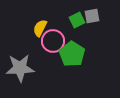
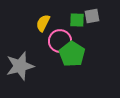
green square: rotated 28 degrees clockwise
yellow semicircle: moved 3 px right, 5 px up
pink circle: moved 7 px right
gray star: moved 2 px up; rotated 12 degrees counterclockwise
